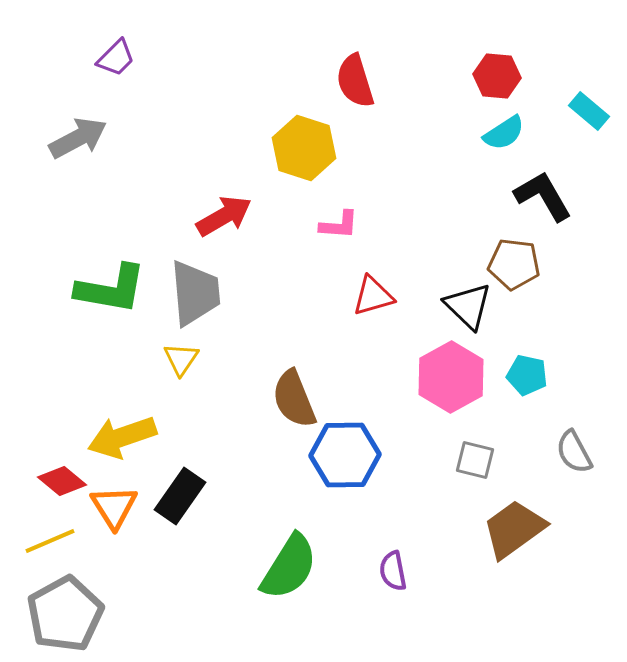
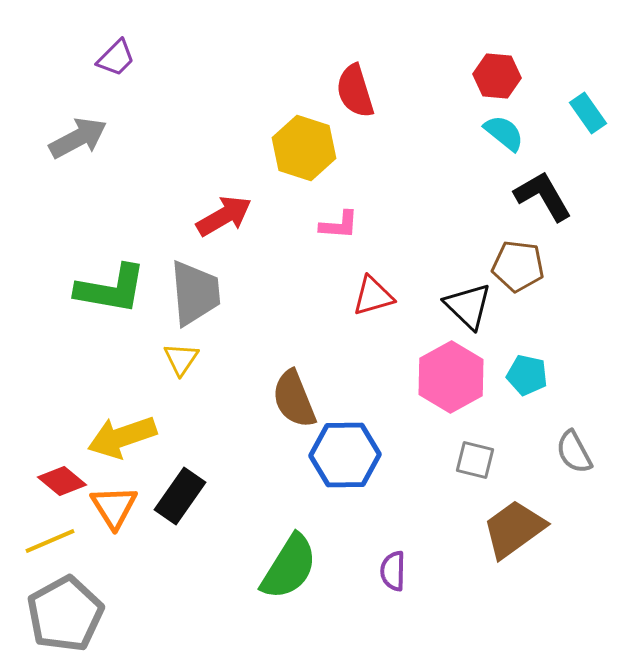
red semicircle: moved 10 px down
cyan rectangle: moved 1 px left, 2 px down; rotated 15 degrees clockwise
cyan semicircle: rotated 108 degrees counterclockwise
brown pentagon: moved 4 px right, 2 px down
purple semicircle: rotated 12 degrees clockwise
